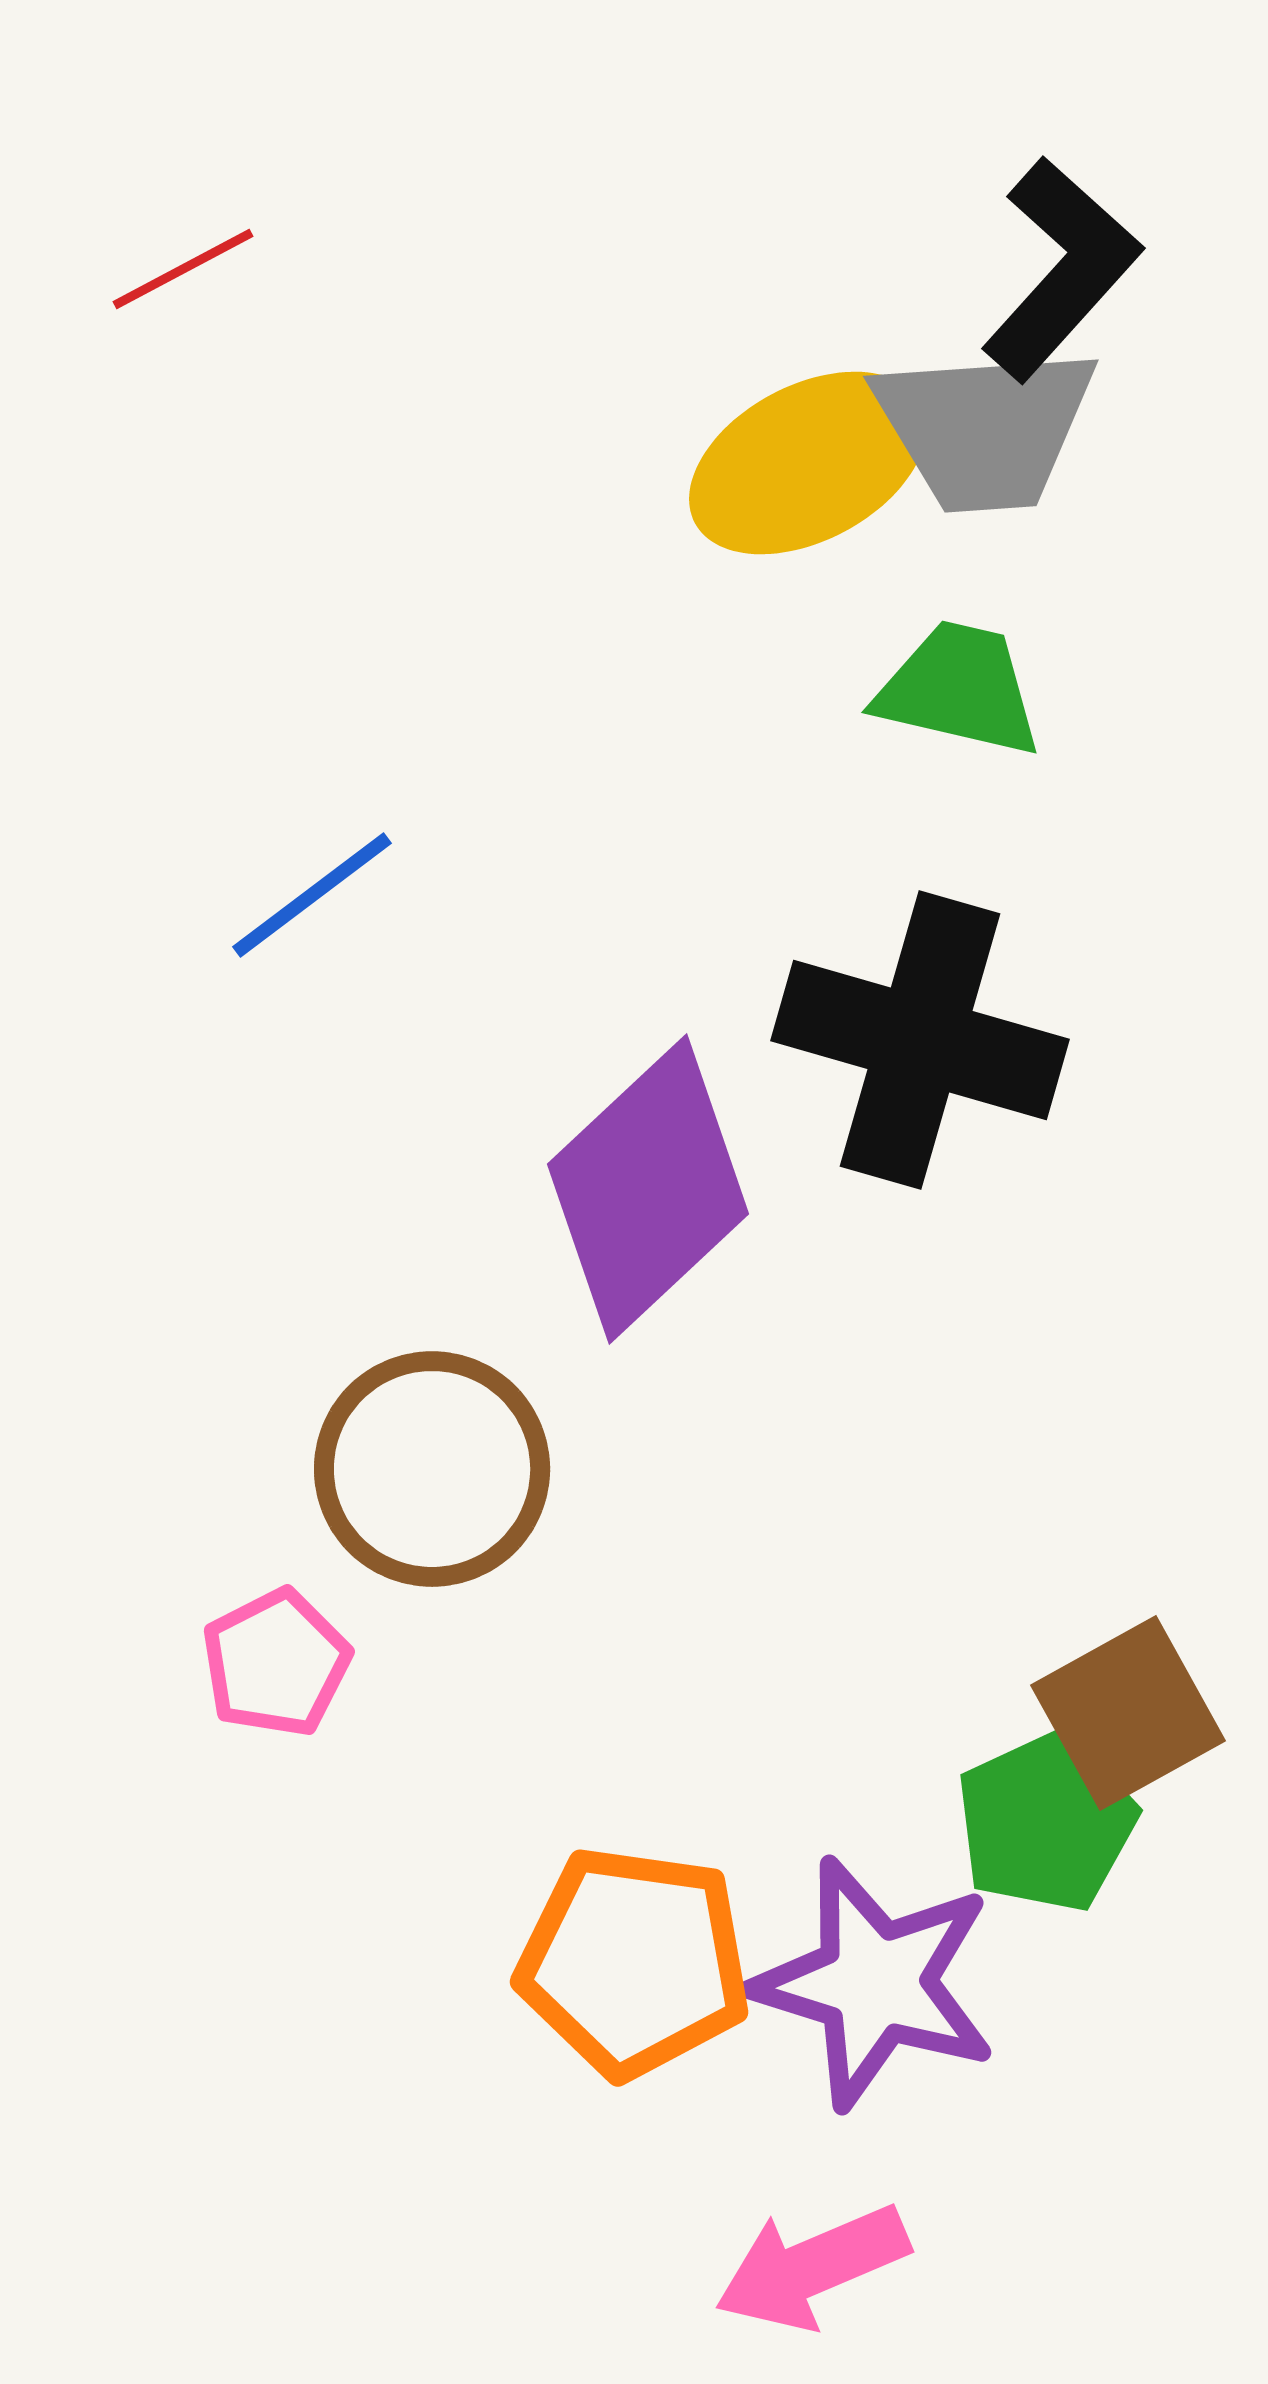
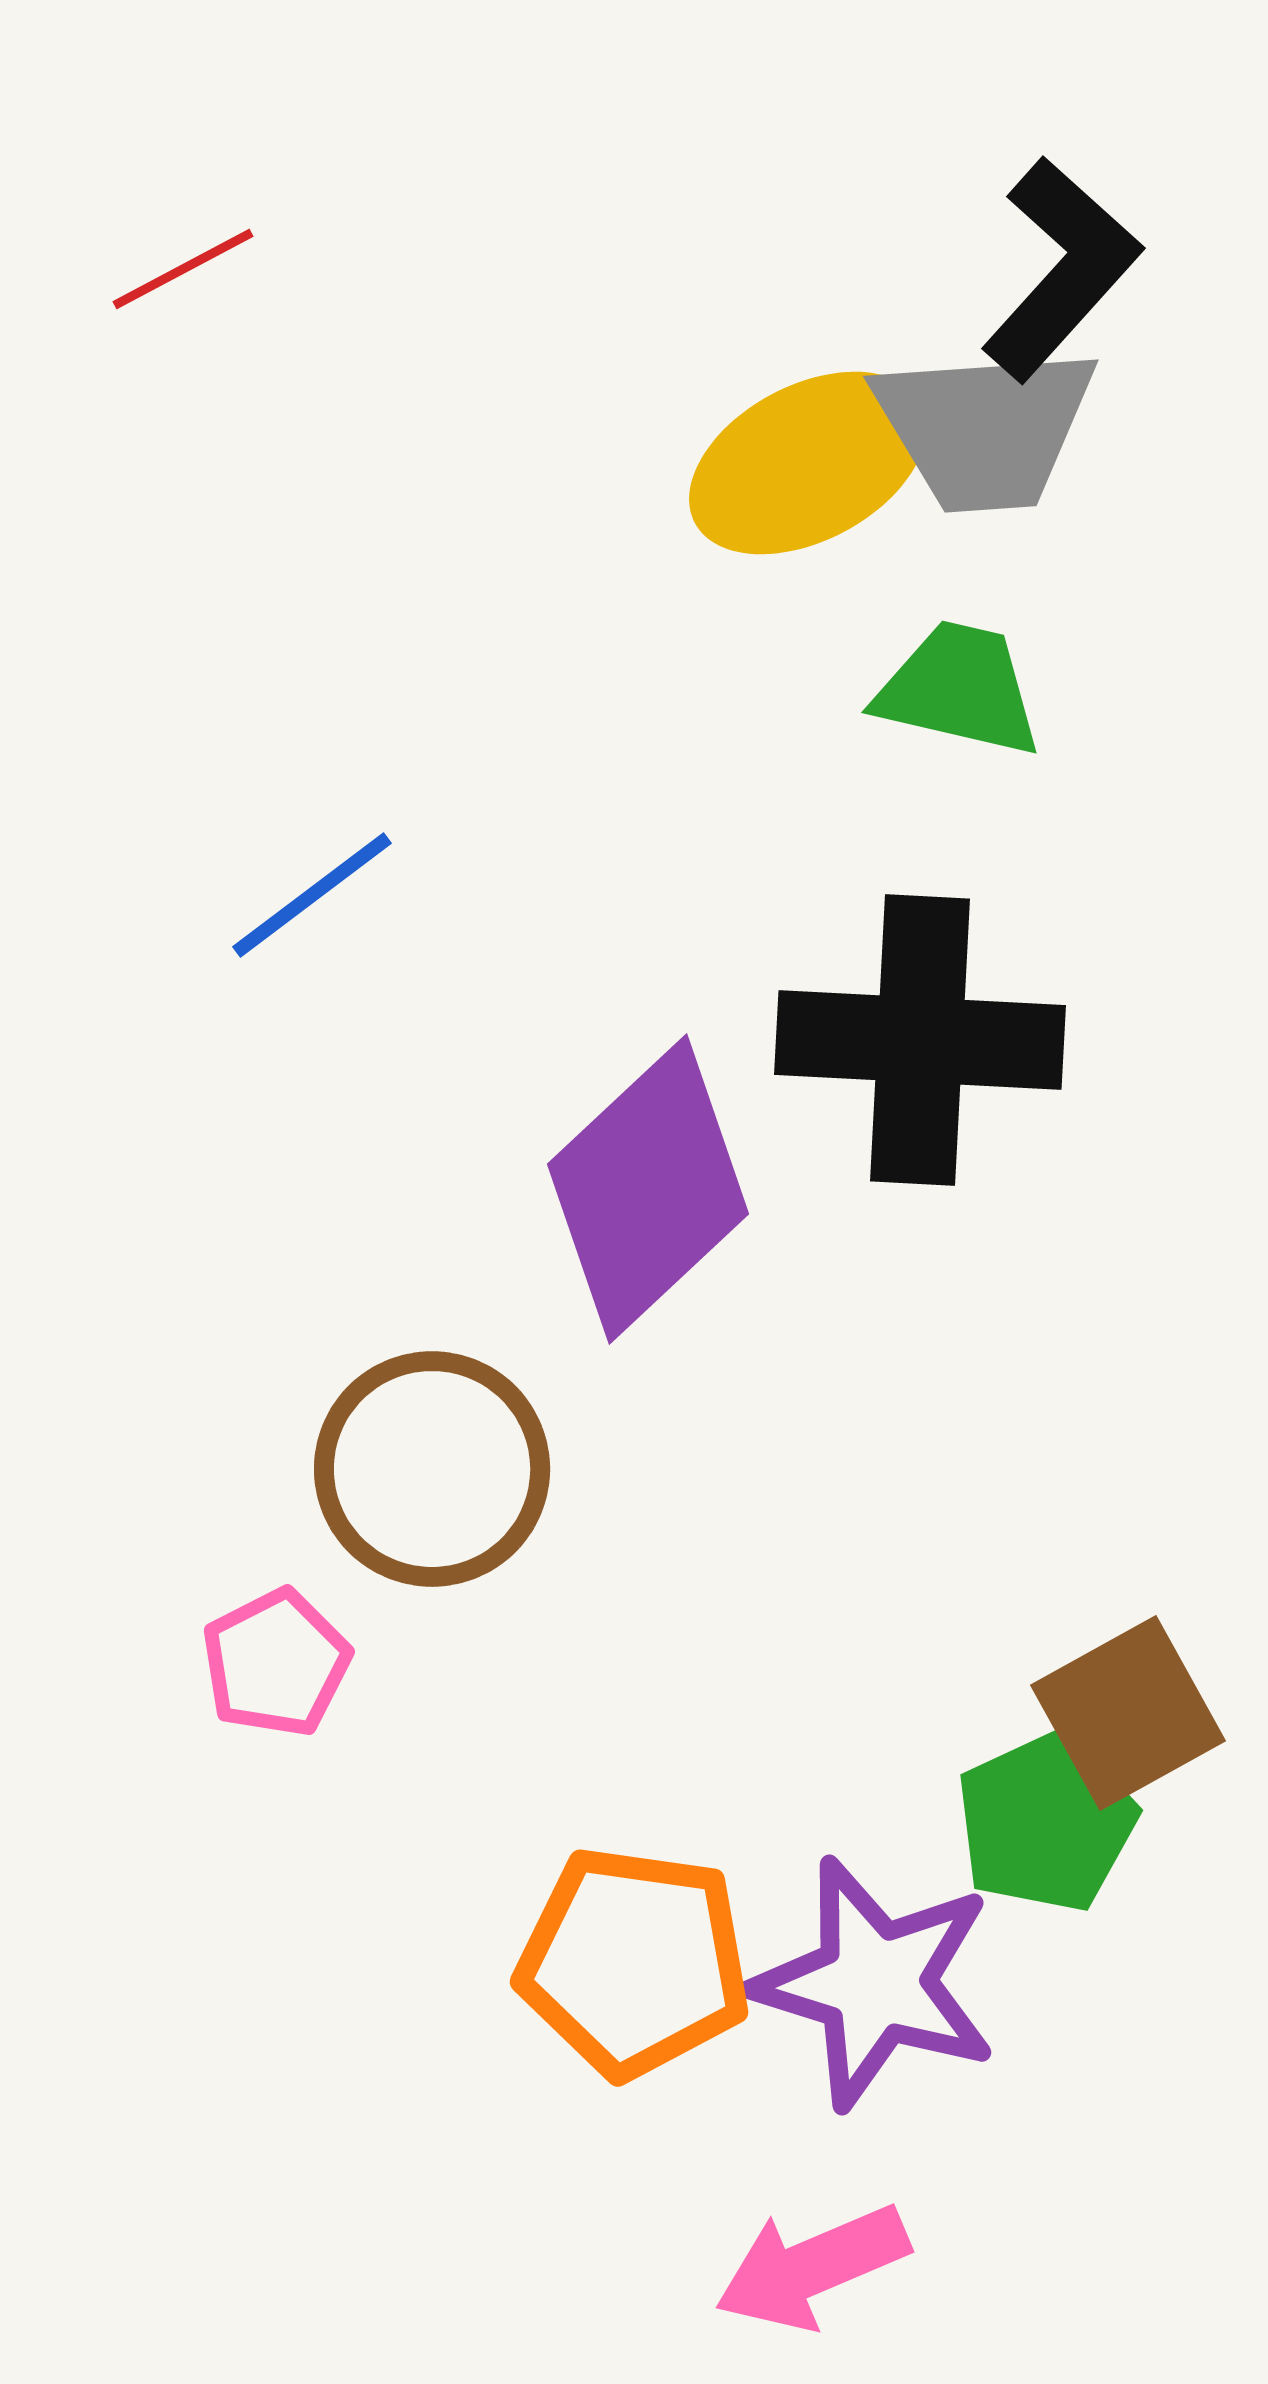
black cross: rotated 13 degrees counterclockwise
